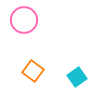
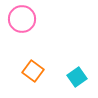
pink circle: moved 2 px left, 1 px up
